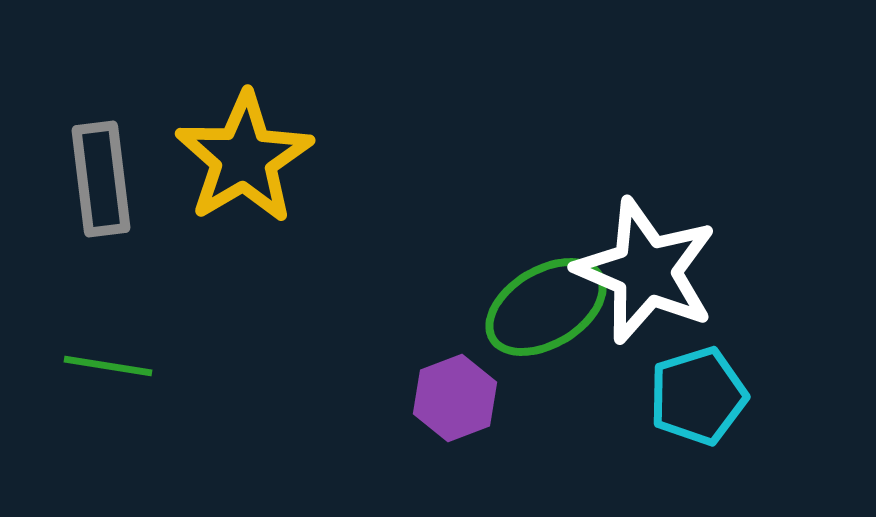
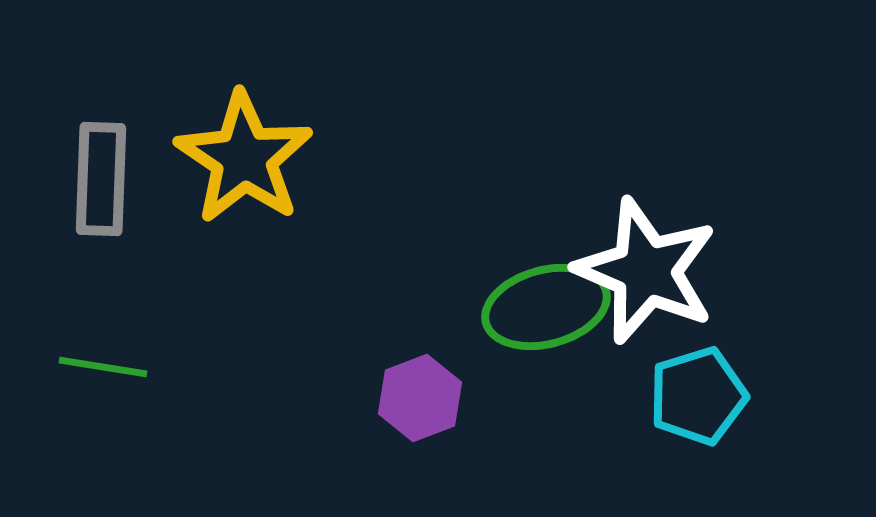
yellow star: rotated 7 degrees counterclockwise
gray rectangle: rotated 9 degrees clockwise
green ellipse: rotated 16 degrees clockwise
green line: moved 5 px left, 1 px down
purple hexagon: moved 35 px left
